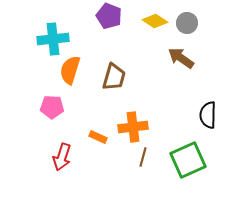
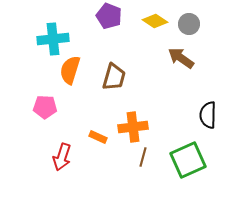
gray circle: moved 2 px right, 1 px down
pink pentagon: moved 7 px left
